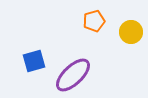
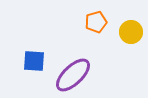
orange pentagon: moved 2 px right, 1 px down
blue square: rotated 20 degrees clockwise
